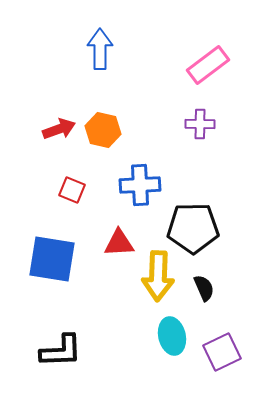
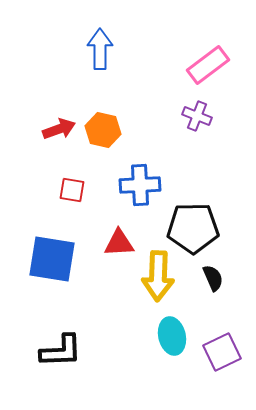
purple cross: moved 3 px left, 8 px up; rotated 20 degrees clockwise
red square: rotated 12 degrees counterclockwise
black semicircle: moved 9 px right, 10 px up
